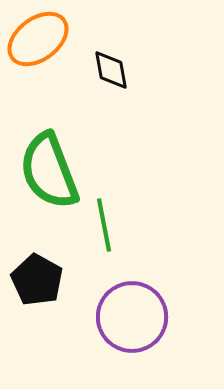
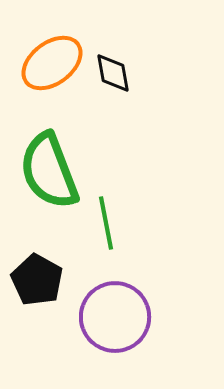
orange ellipse: moved 14 px right, 24 px down
black diamond: moved 2 px right, 3 px down
green line: moved 2 px right, 2 px up
purple circle: moved 17 px left
